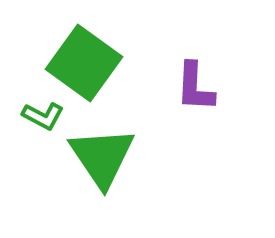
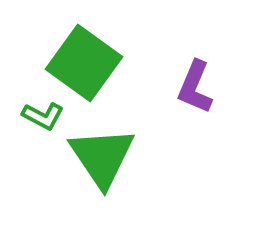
purple L-shape: rotated 20 degrees clockwise
